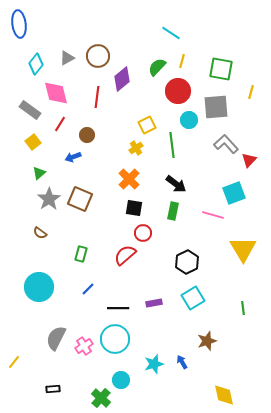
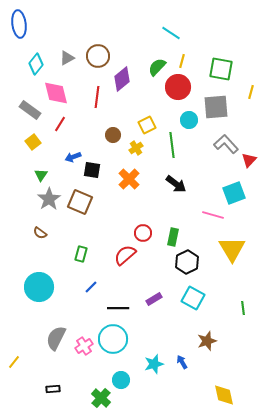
red circle at (178, 91): moved 4 px up
brown circle at (87, 135): moved 26 px right
green triangle at (39, 173): moved 2 px right, 2 px down; rotated 16 degrees counterclockwise
brown square at (80, 199): moved 3 px down
black square at (134, 208): moved 42 px left, 38 px up
green rectangle at (173, 211): moved 26 px down
yellow triangle at (243, 249): moved 11 px left
blue line at (88, 289): moved 3 px right, 2 px up
cyan square at (193, 298): rotated 30 degrees counterclockwise
purple rectangle at (154, 303): moved 4 px up; rotated 21 degrees counterclockwise
cyan circle at (115, 339): moved 2 px left
